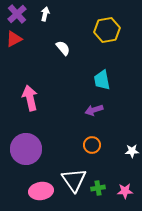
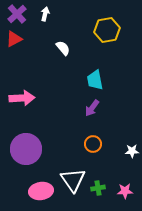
cyan trapezoid: moved 7 px left
pink arrow: moved 8 px left; rotated 100 degrees clockwise
purple arrow: moved 2 px left, 2 px up; rotated 36 degrees counterclockwise
orange circle: moved 1 px right, 1 px up
white triangle: moved 1 px left
